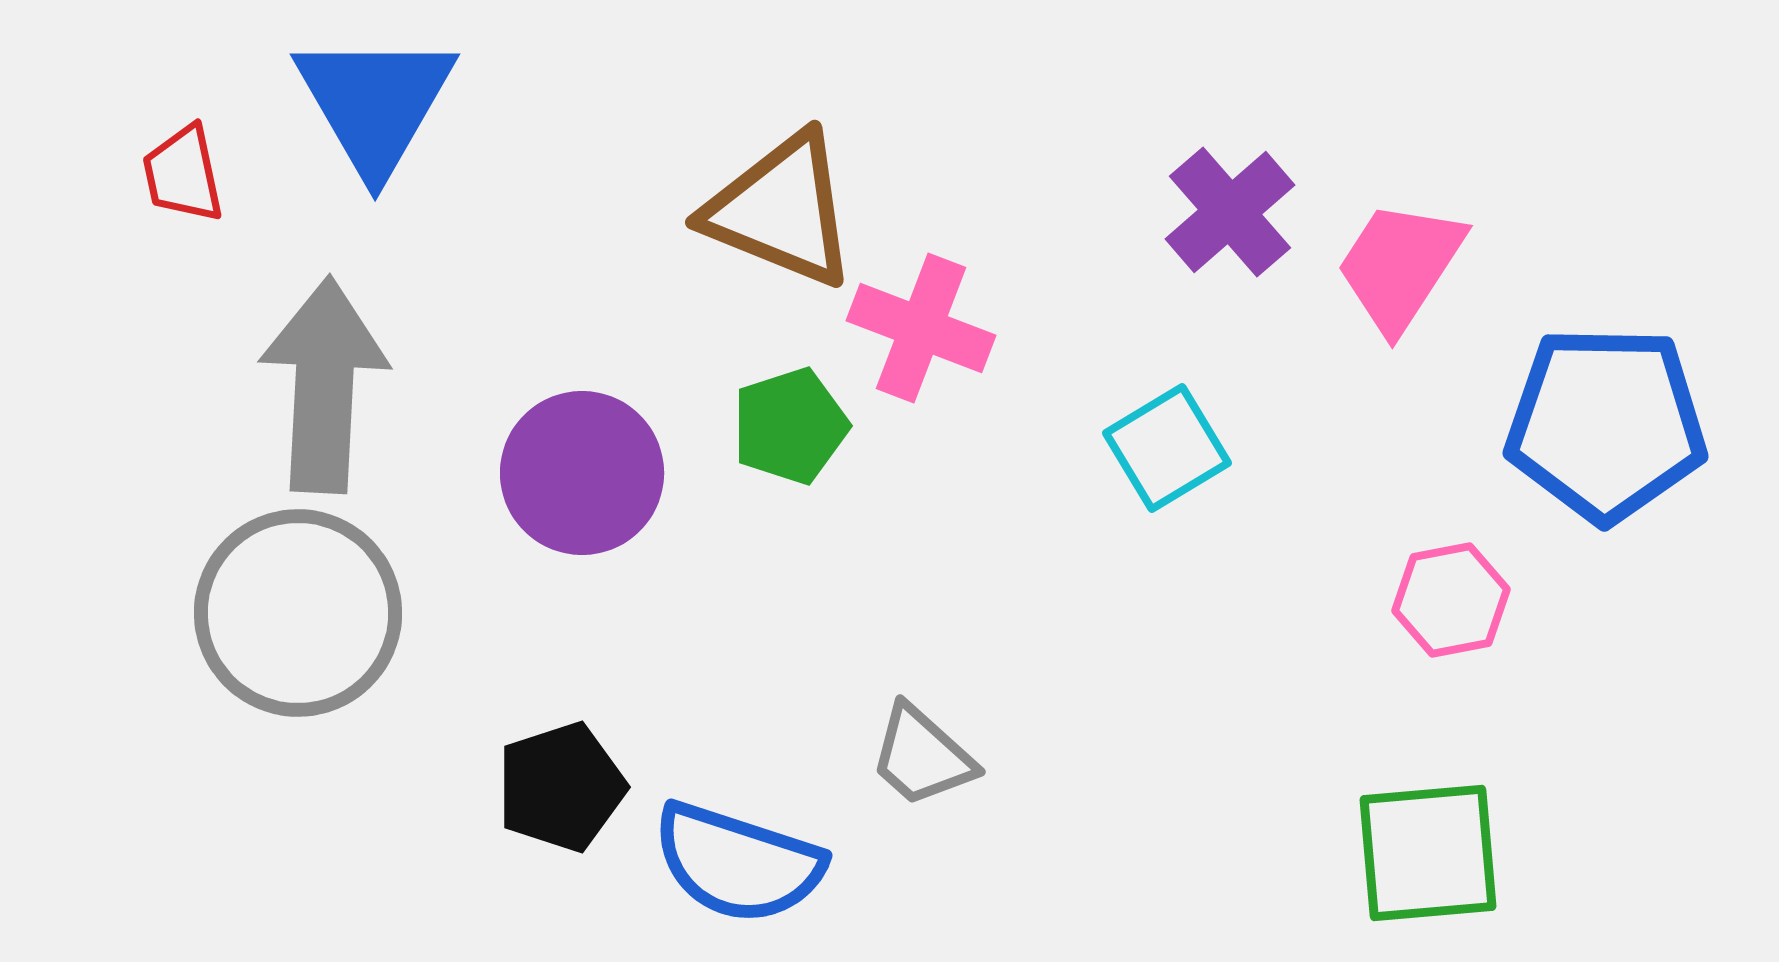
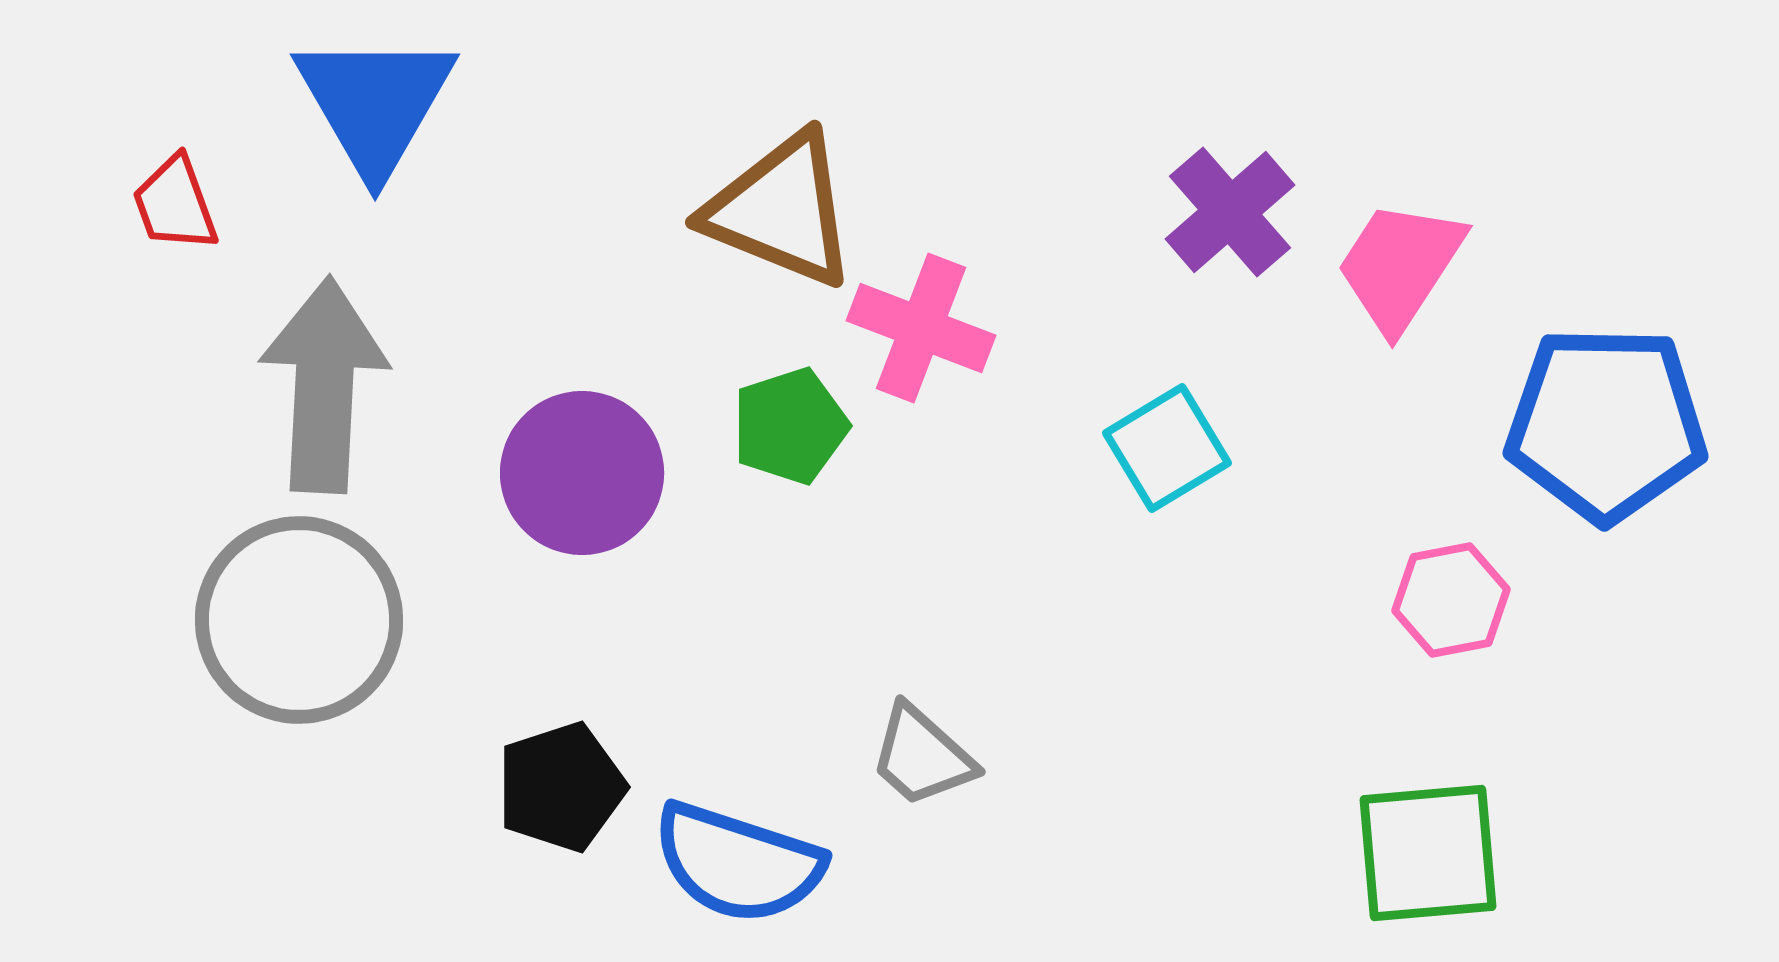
red trapezoid: moved 8 px left, 30 px down; rotated 8 degrees counterclockwise
gray circle: moved 1 px right, 7 px down
